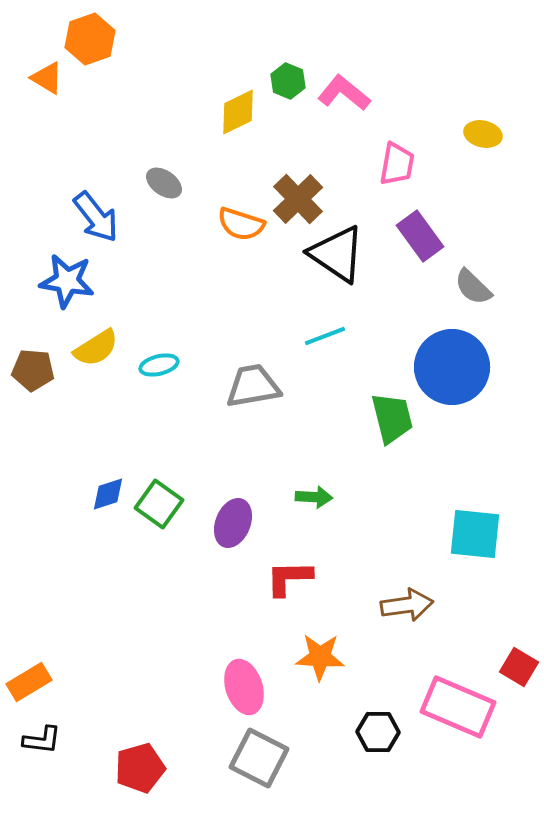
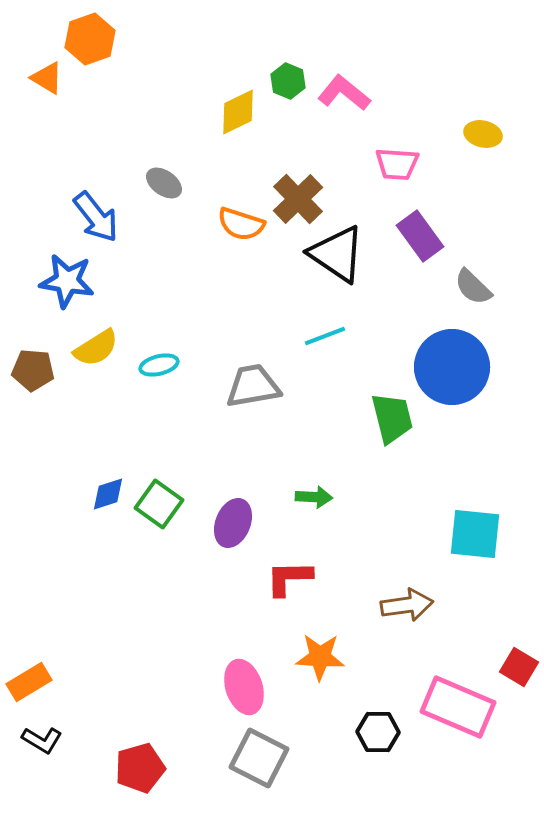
pink trapezoid: rotated 84 degrees clockwise
black L-shape: rotated 24 degrees clockwise
